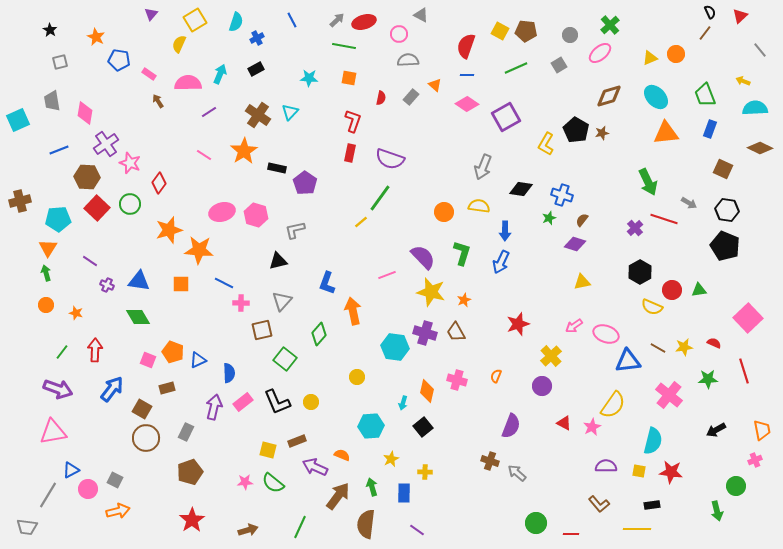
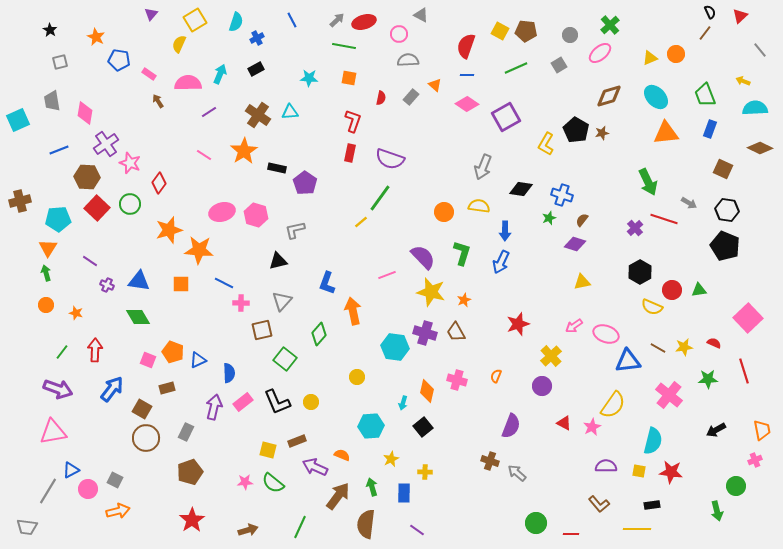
cyan triangle at (290, 112): rotated 42 degrees clockwise
gray line at (48, 495): moved 4 px up
